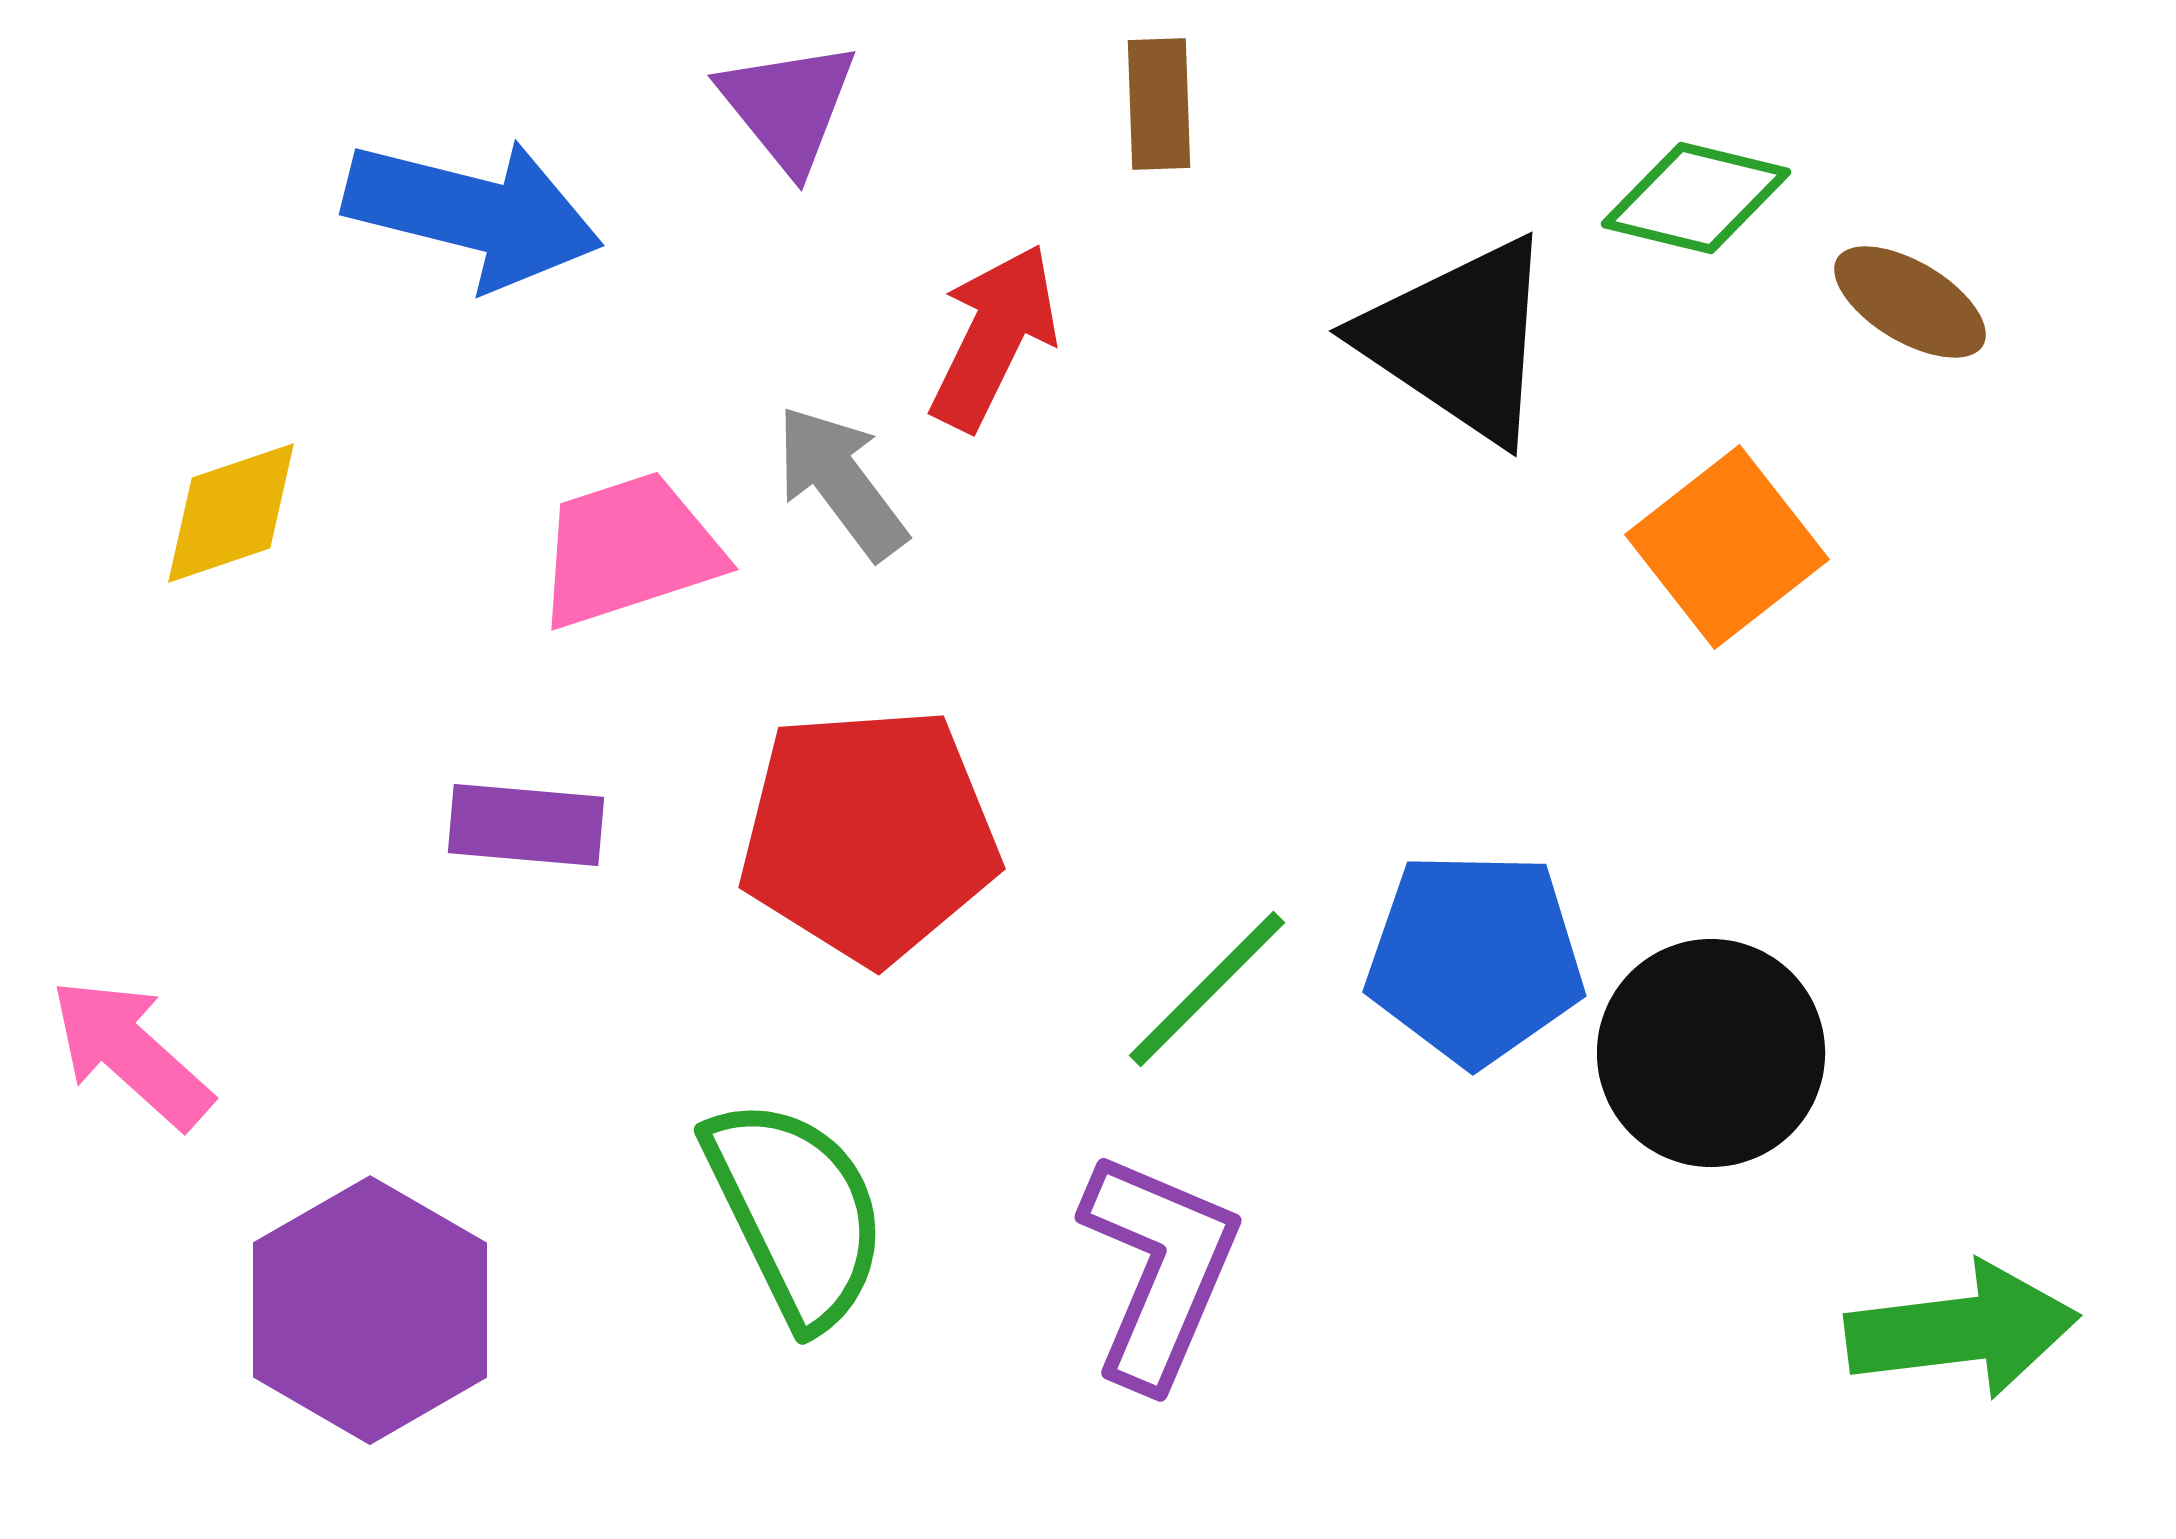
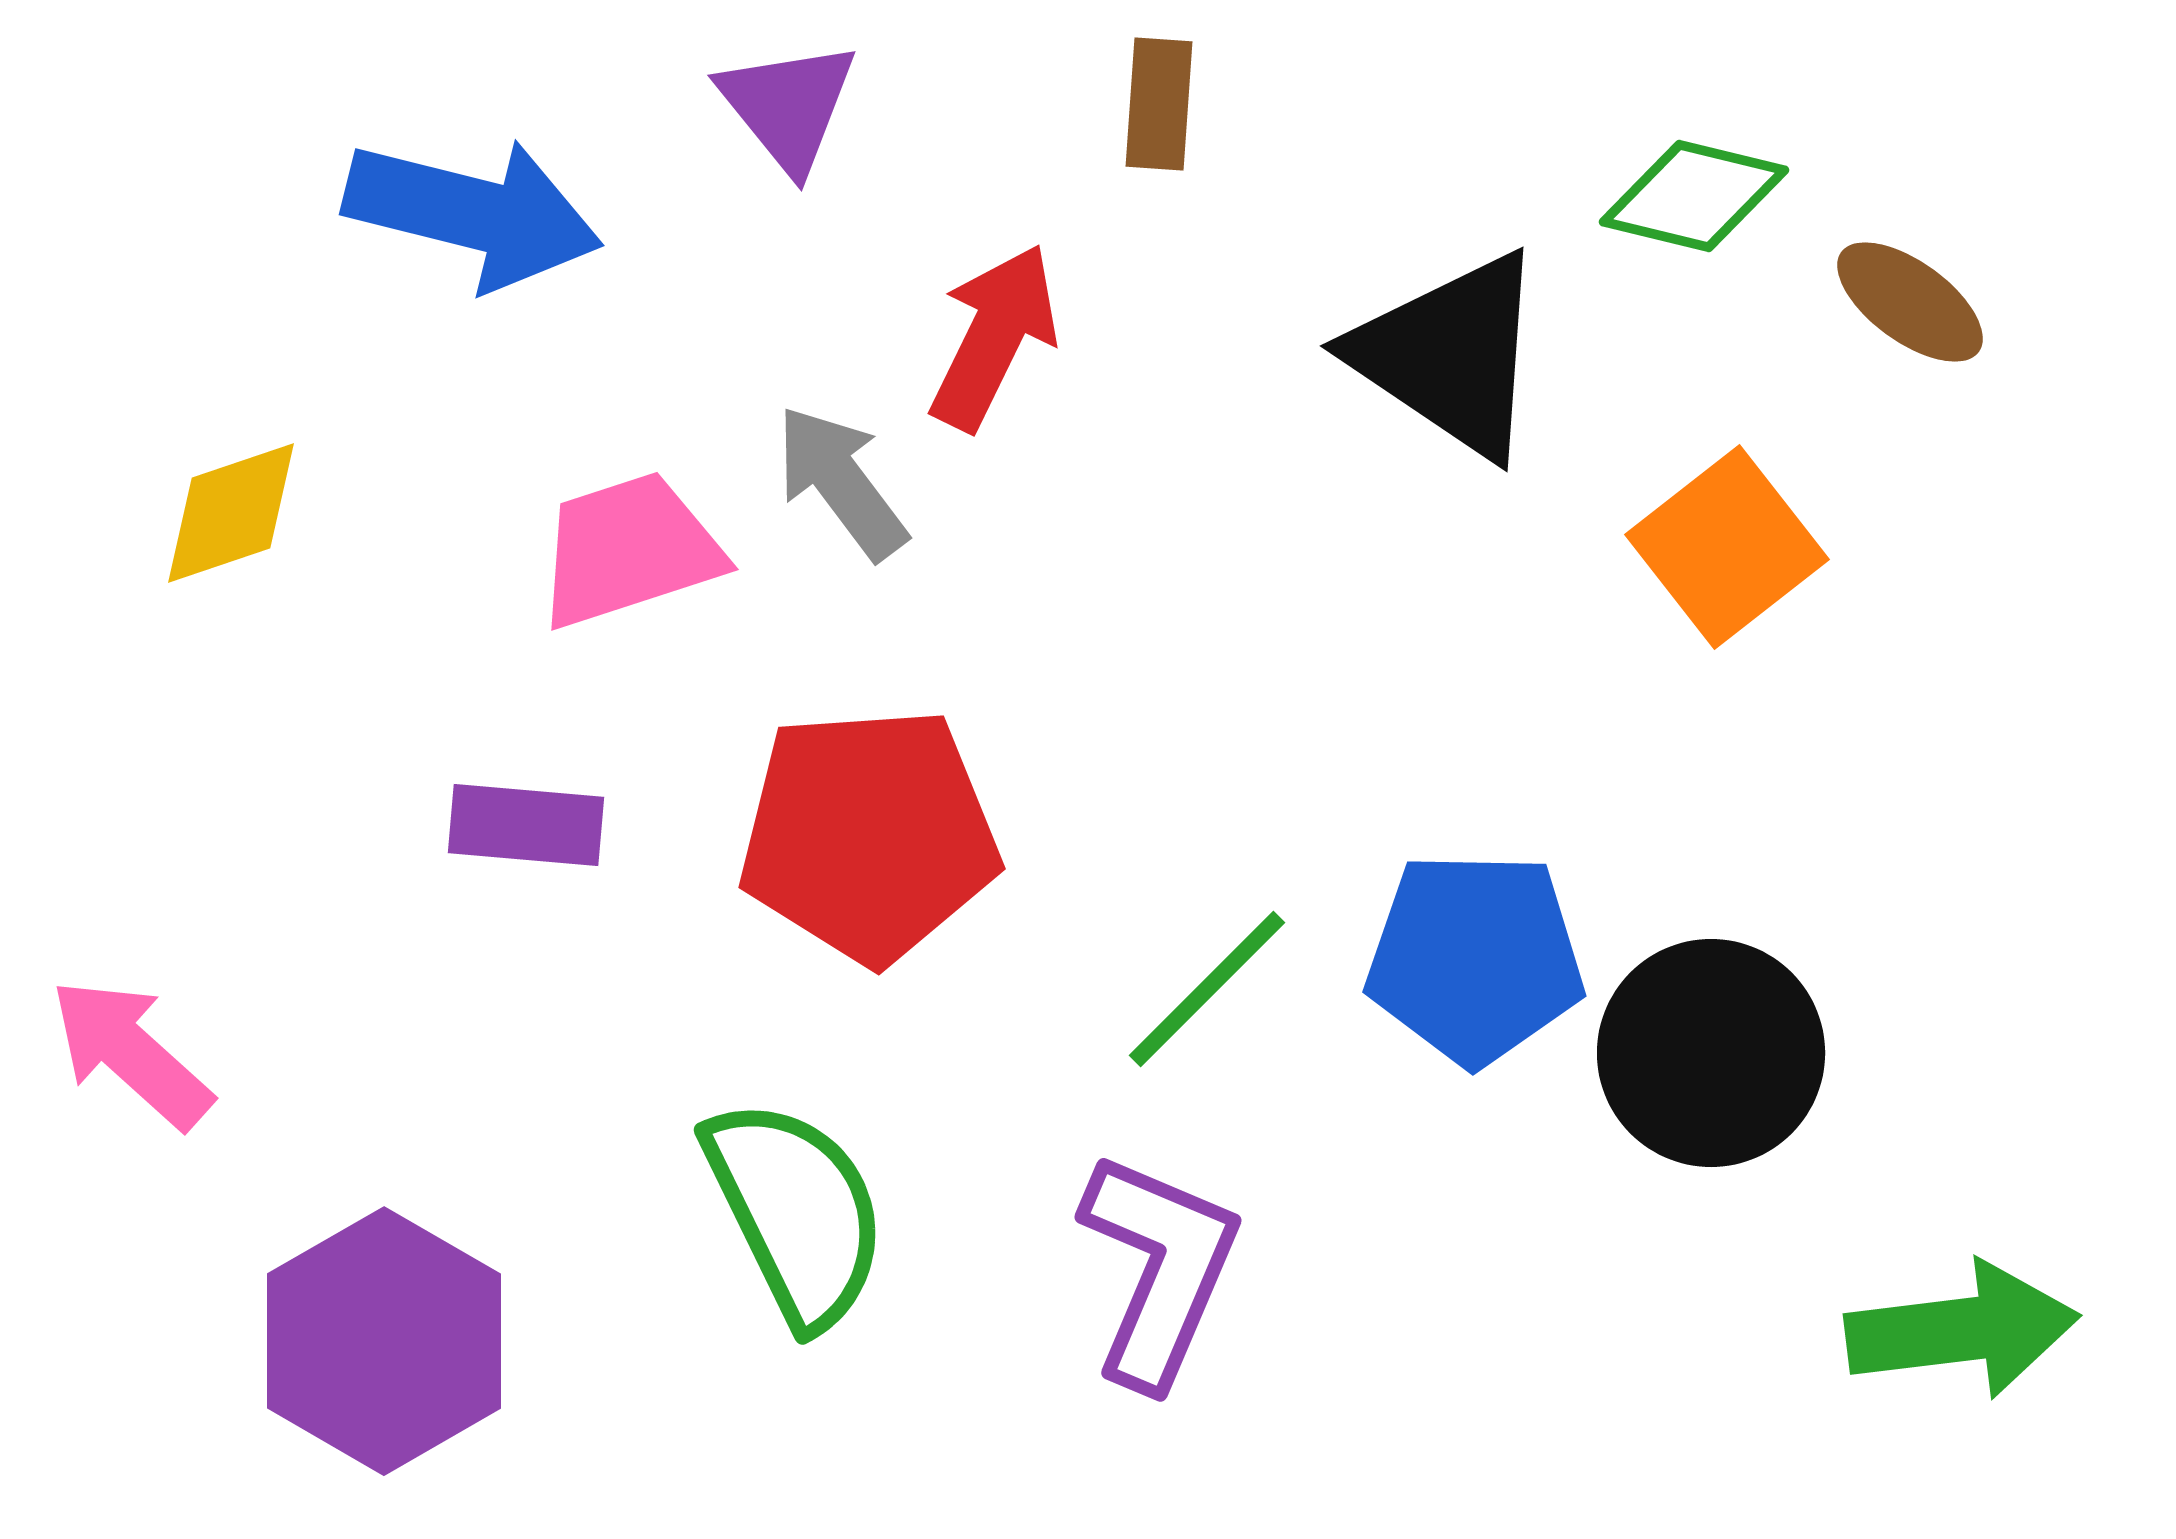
brown rectangle: rotated 6 degrees clockwise
green diamond: moved 2 px left, 2 px up
brown ellipse: rotated 5 degrees clockwise
black triangle: moved 9 px left, 15 px down
purple hexagon: moved 14 px right, 31 px down
